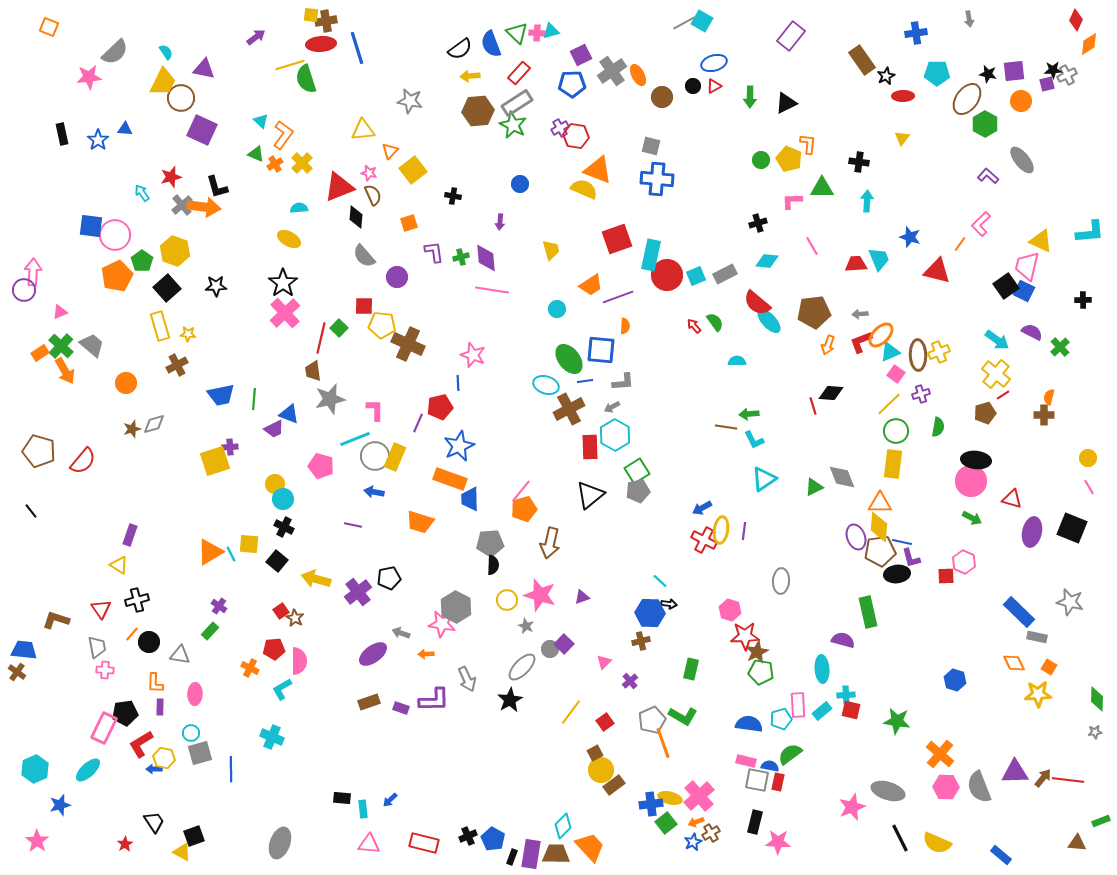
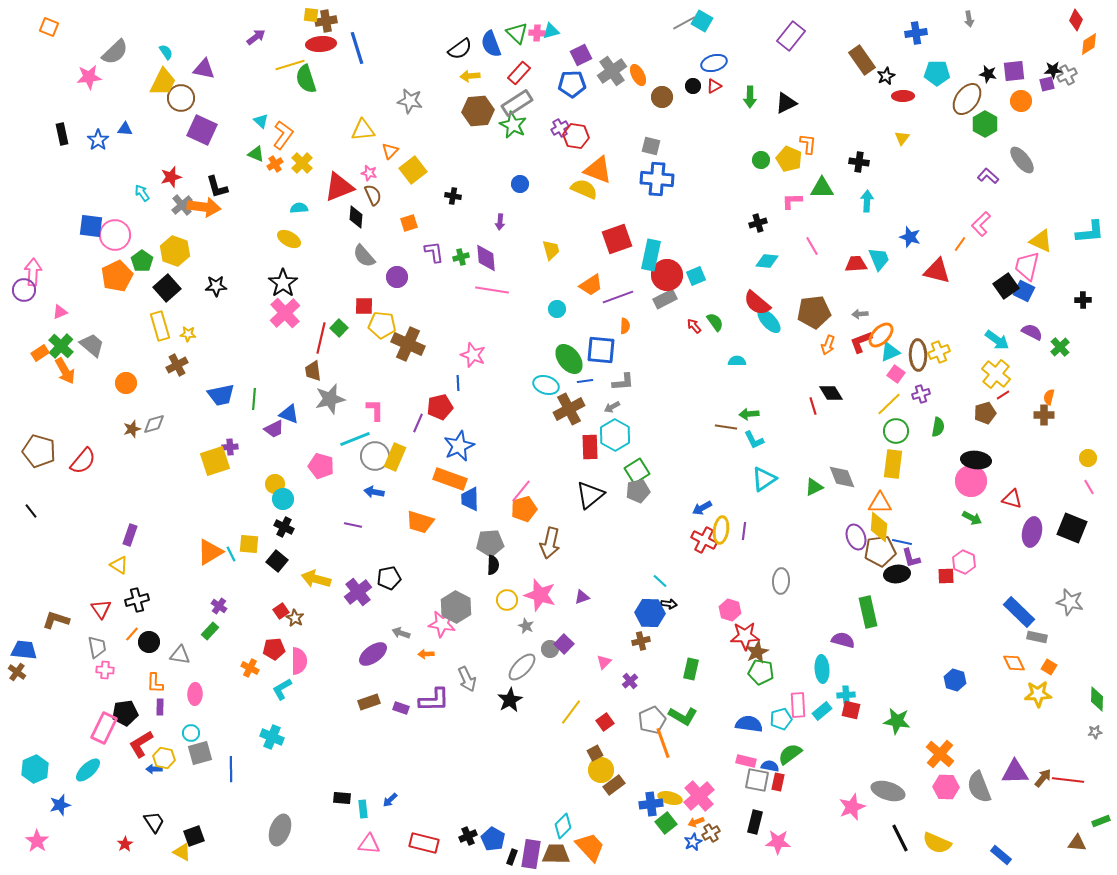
gray rectangle at (725, 274): moved 60 px left, 25 px down
black diamond at (831, 393): rotated 55 degrees clockwise
gray ellipse at (280, 843): moved 13 px up
